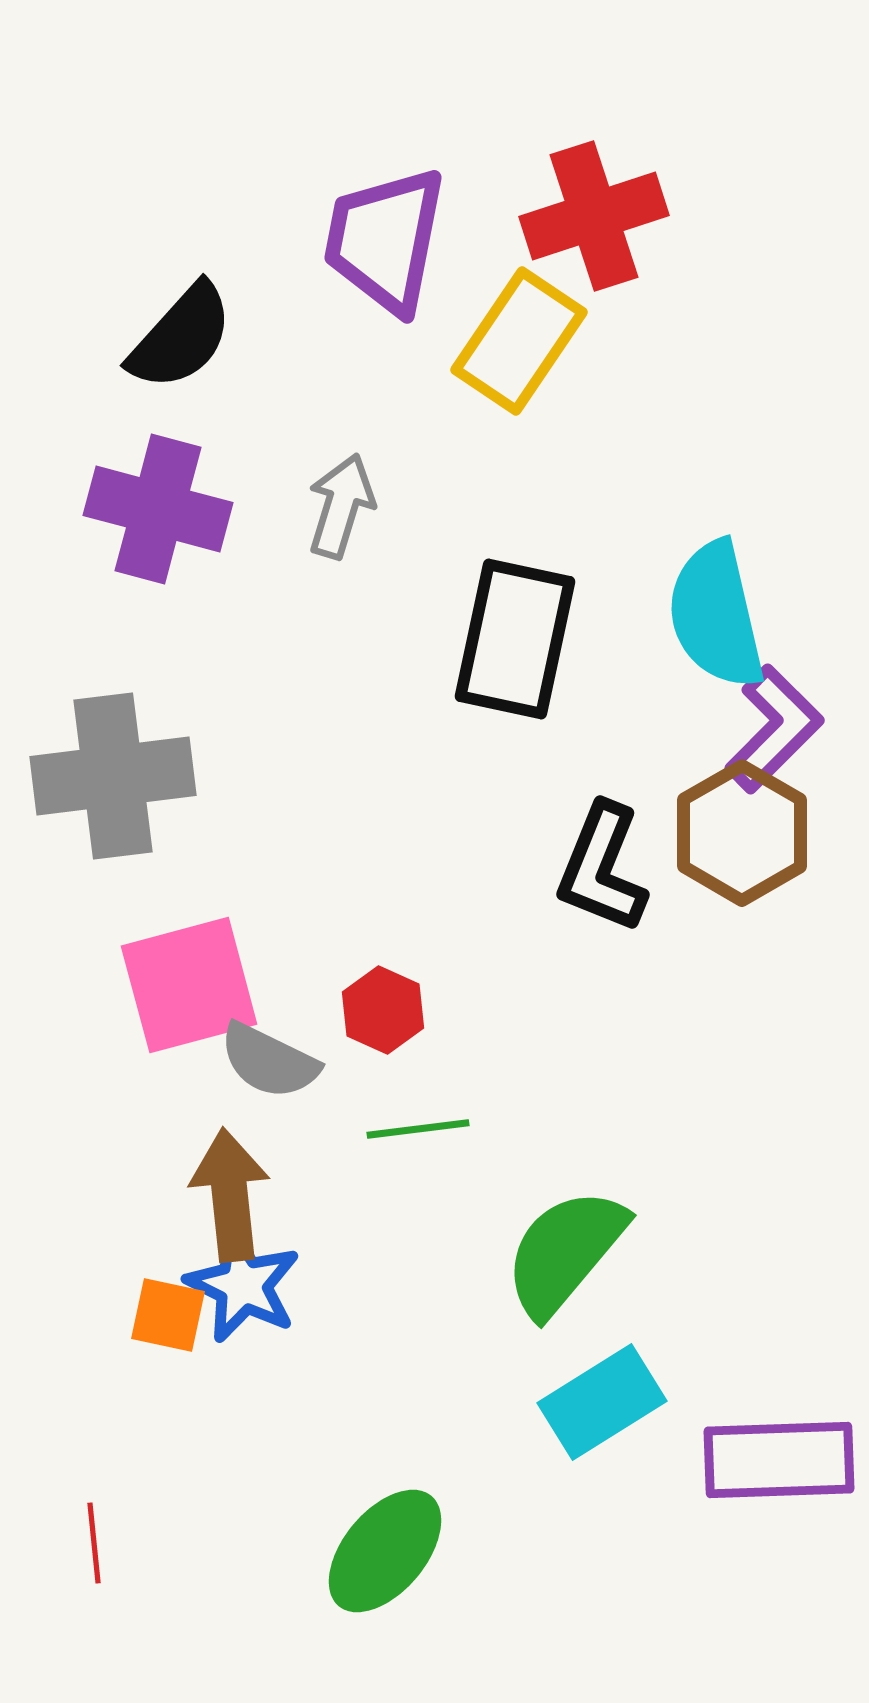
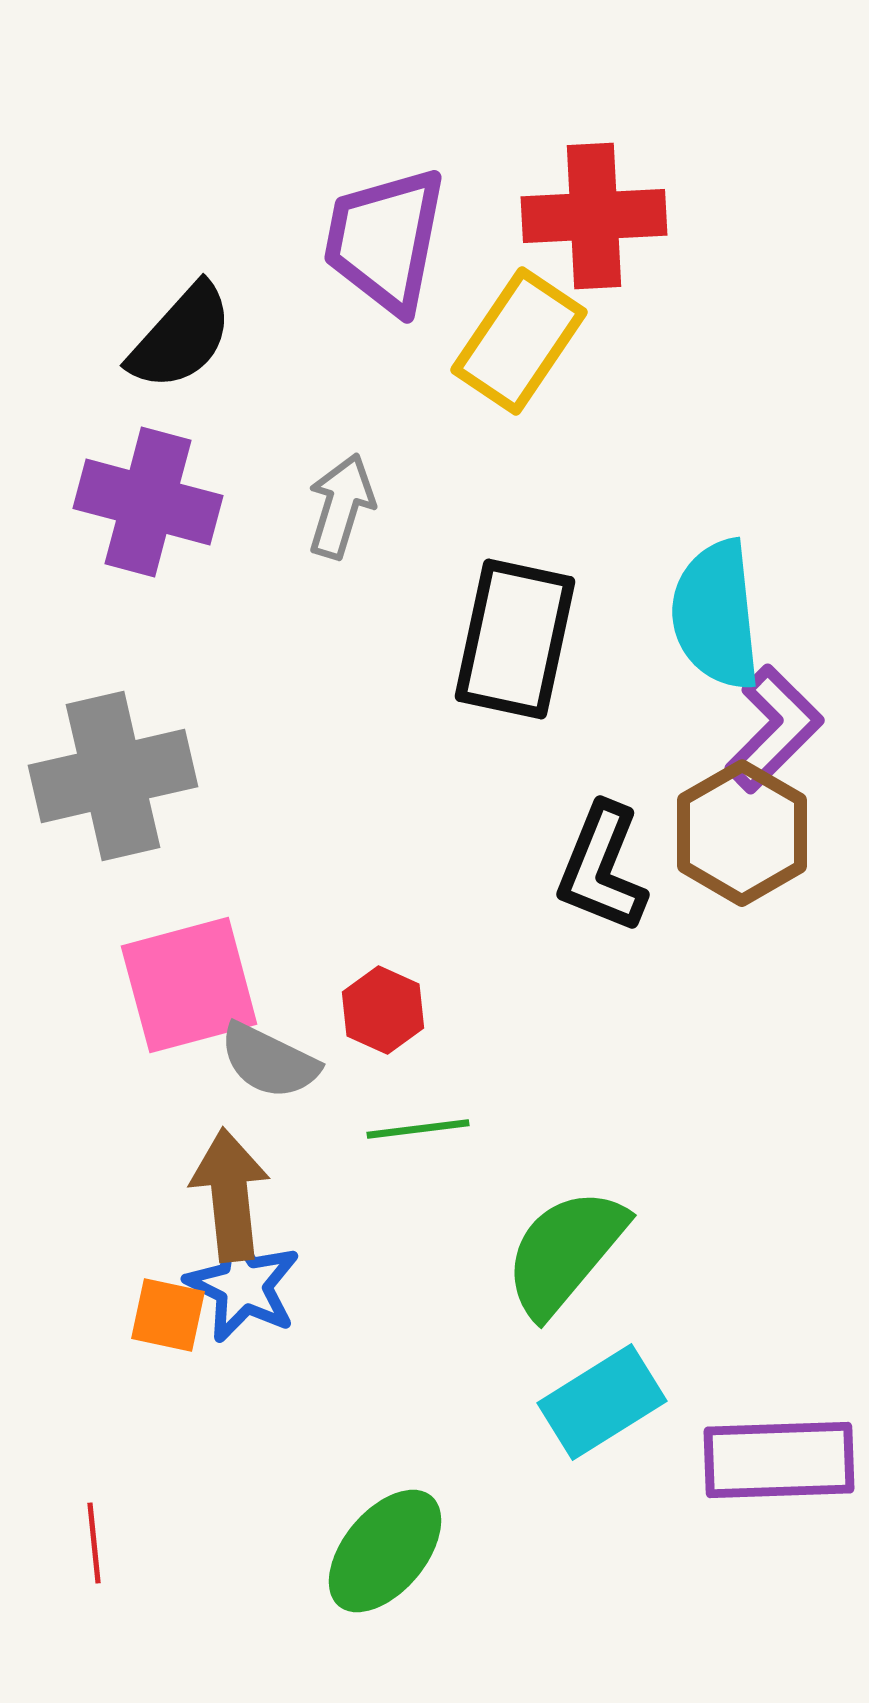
red cross: rotated 15 degrees clockwise
purple cross: moved 10 px left, 7 px up
cyan semicircle: rotated 7 degrees clockwise
gray cross: rotated 6 degrees counterclockwise
